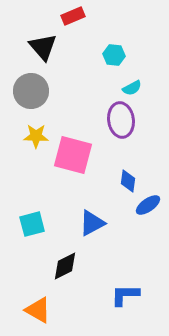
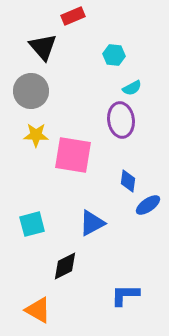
yellow star: moved 1 px up
pink square: rotated 6 degrees counterclockwise
